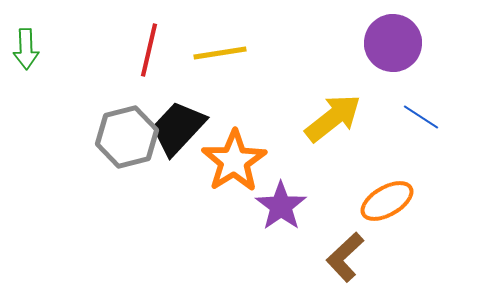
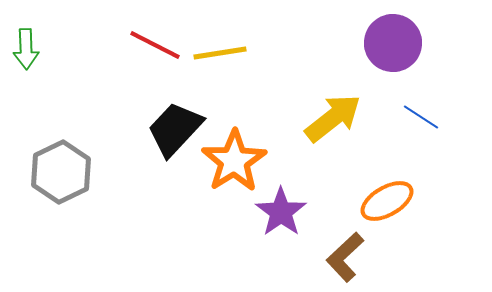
red line: moved 6 px right, 5 px up; rotated 76 degrees counterclockwise
black trapezoid: moved 3 px left, 1 px down
gray hexagon: moved 66 px left, 35 px down; rotated 12 degrees counterclockwise
purple star: moved 6 px down
